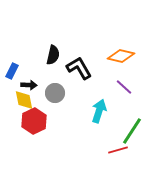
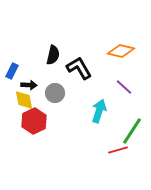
orange diamond: moved 5 px up
